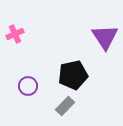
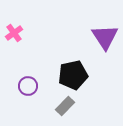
pink cross: moved 1 px left, 1 px up; rotated 12 degrees counterclockwise
